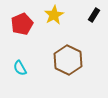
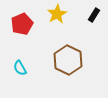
yellow star: moved 3 px right, 1 px up
